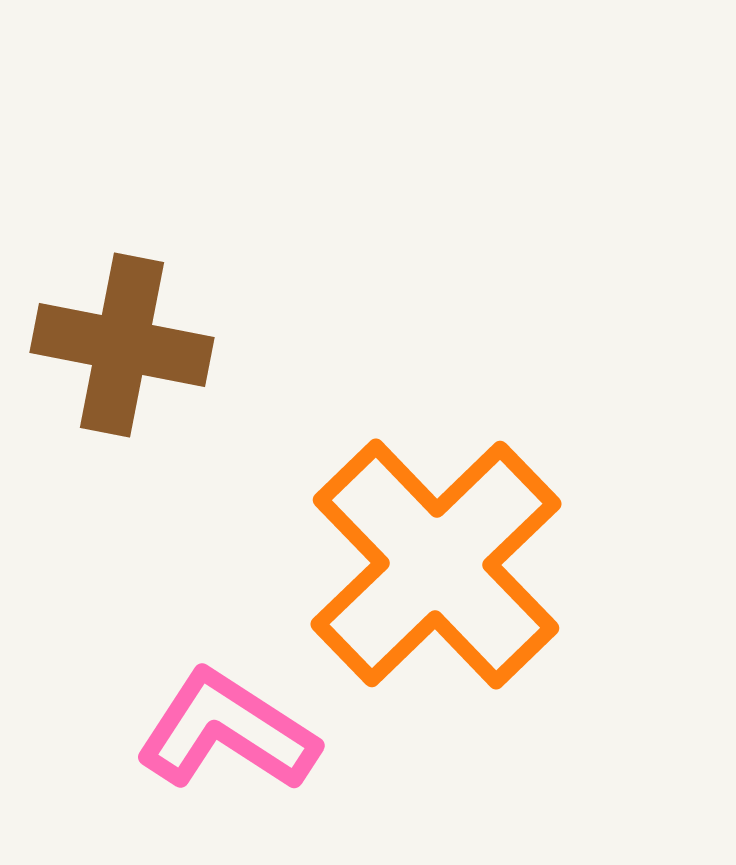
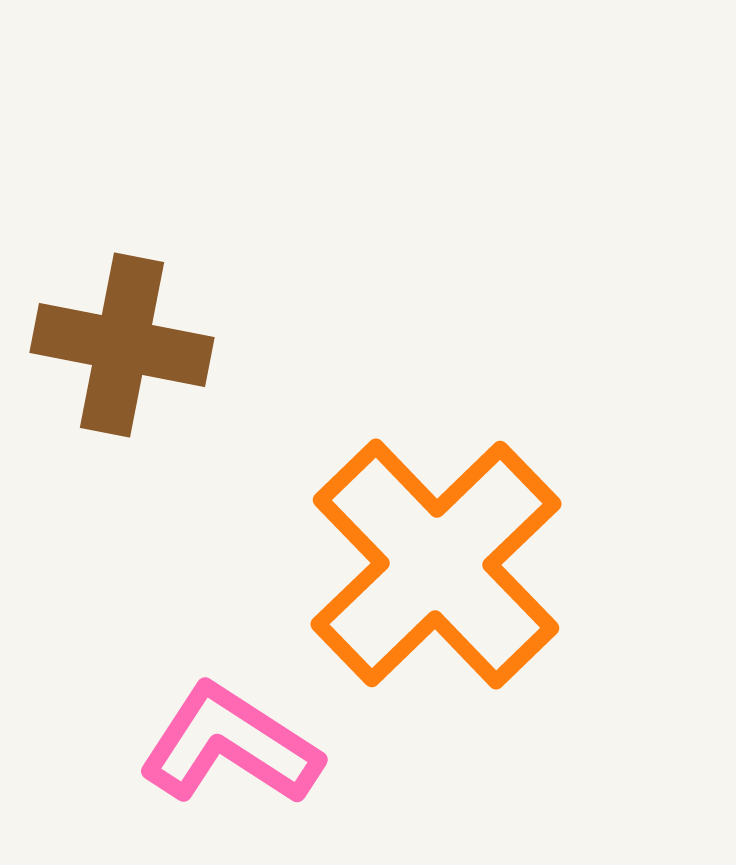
pink L-shape: moved 3 px right, 14 px down
